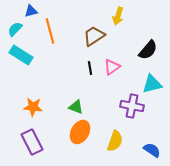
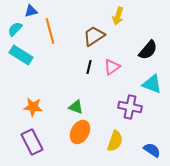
black line: moved 1 px left, 1 px up; rotated 24 degrees clockwise
cyan triangle: rotated 35 degrees clockwise
purple cross: moved 2 px left, 1 px down
